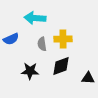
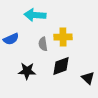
cyan arrow: moved 3 px up
yellow cross: moved 2 px up
gray semicircle: moved 1 px right
black star: moved 3 px left
black triangle: rotated 40 degrees clockwise
